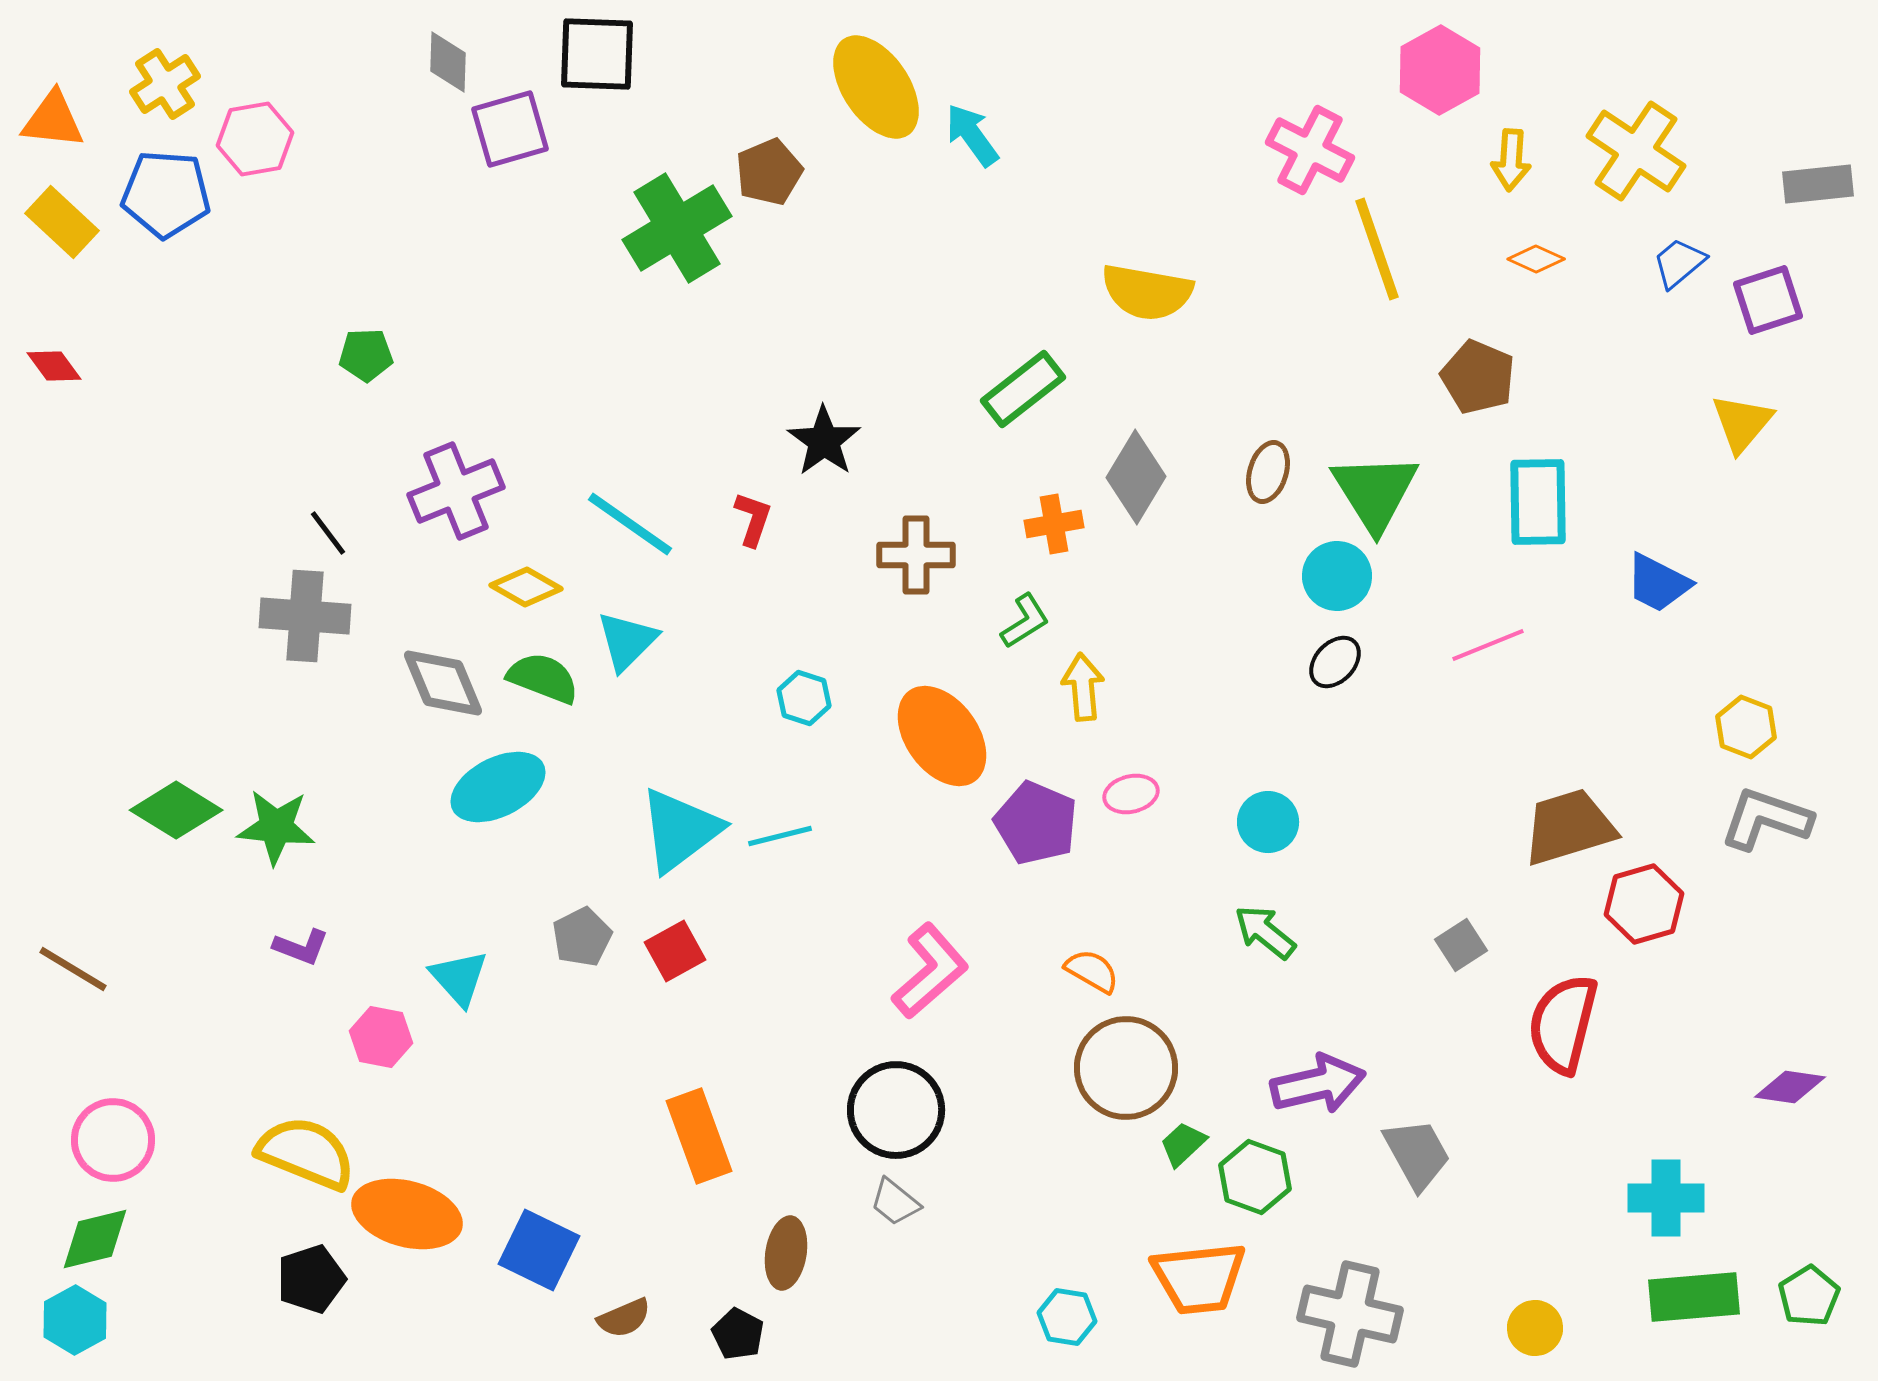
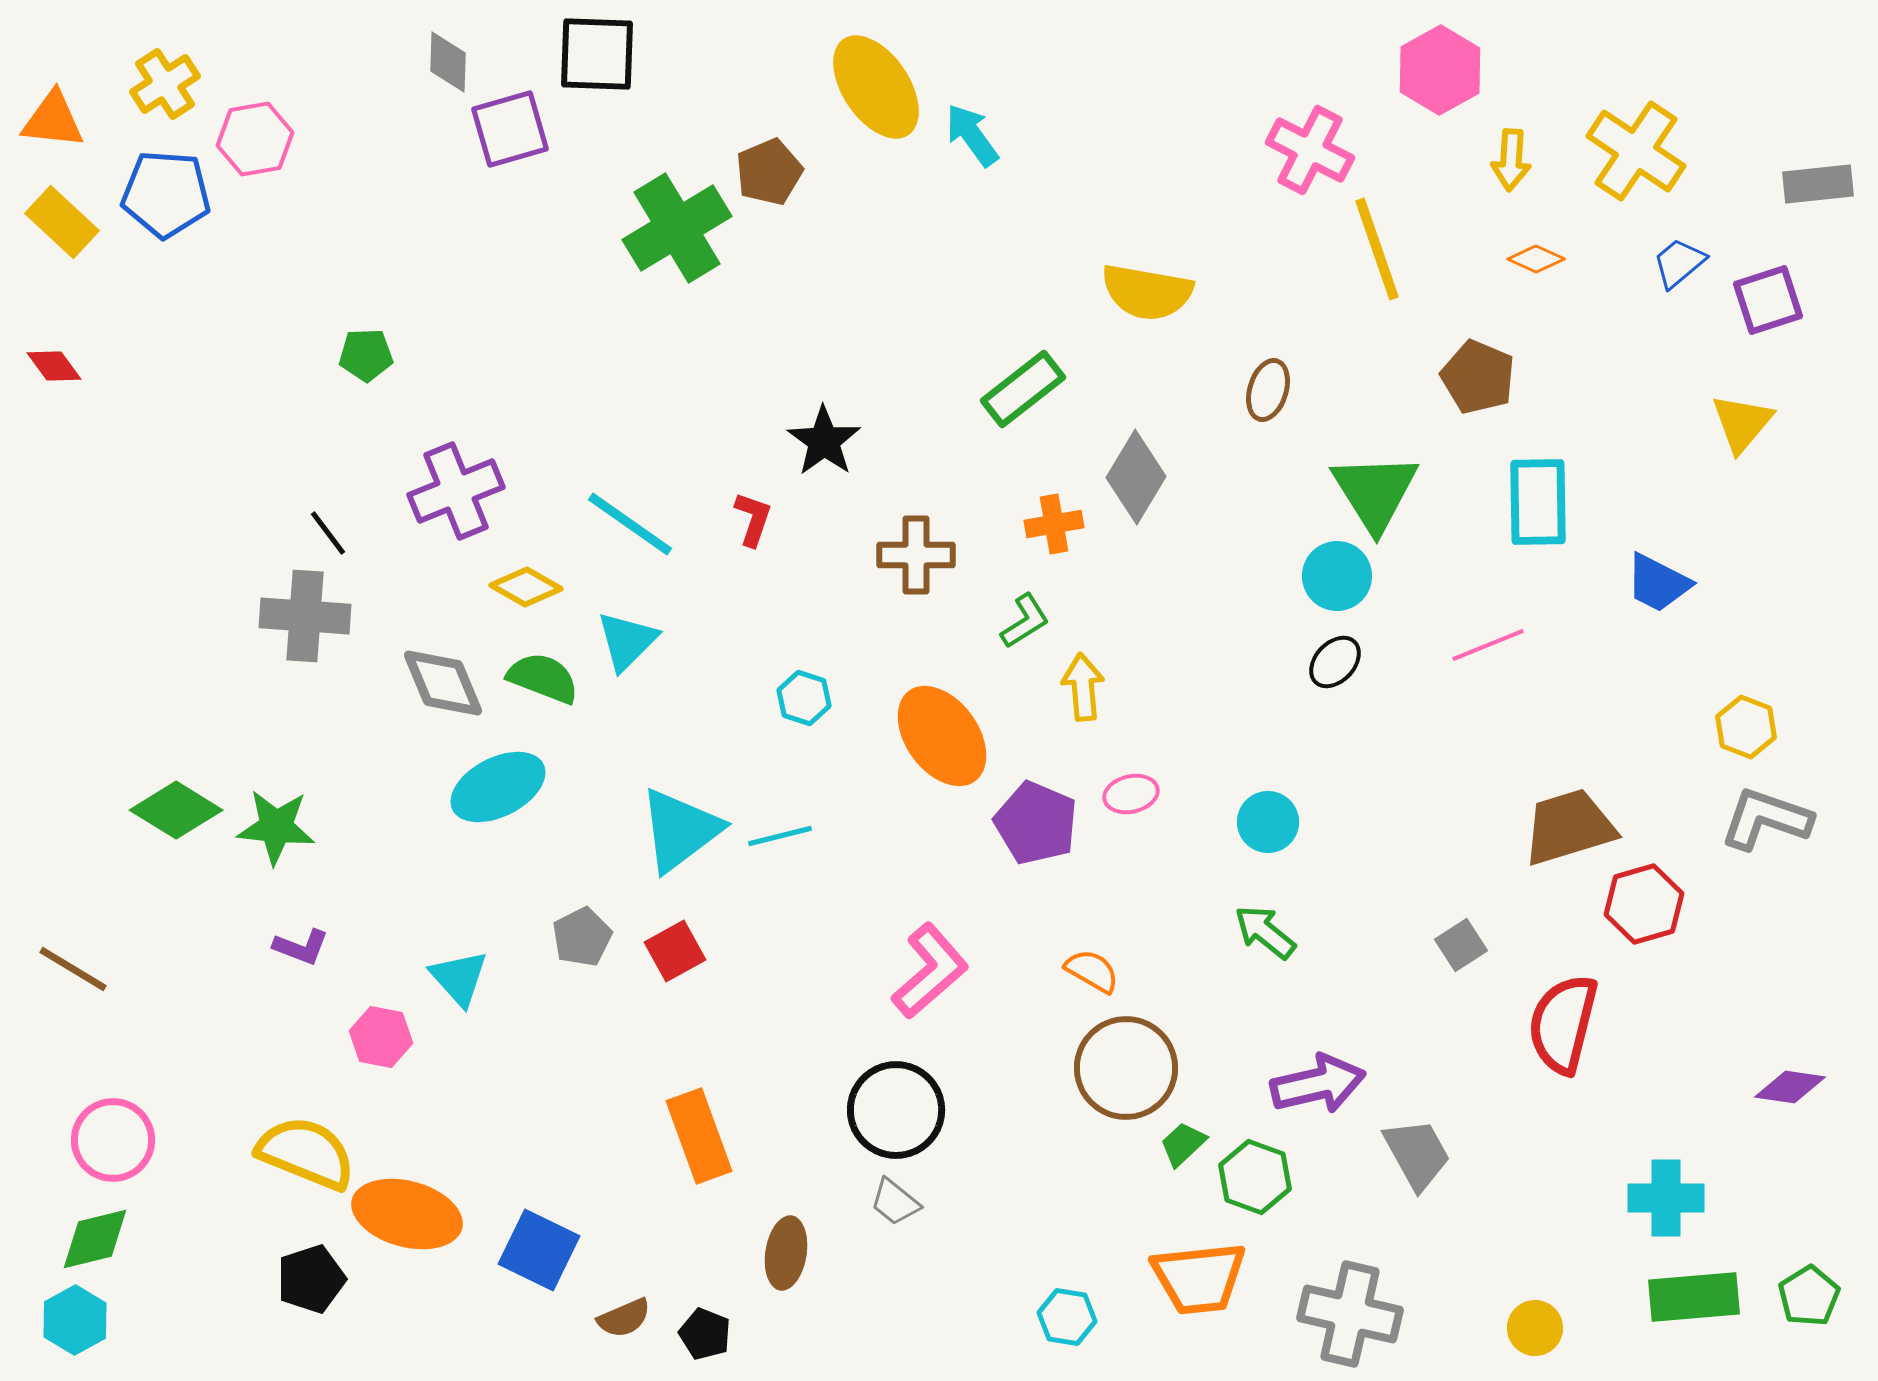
brown ellipse at (1268, 472): moved 82 px up
black pentagon at (738, 1334): moved 33 px left; rotated 6 degrees counterclockwise
